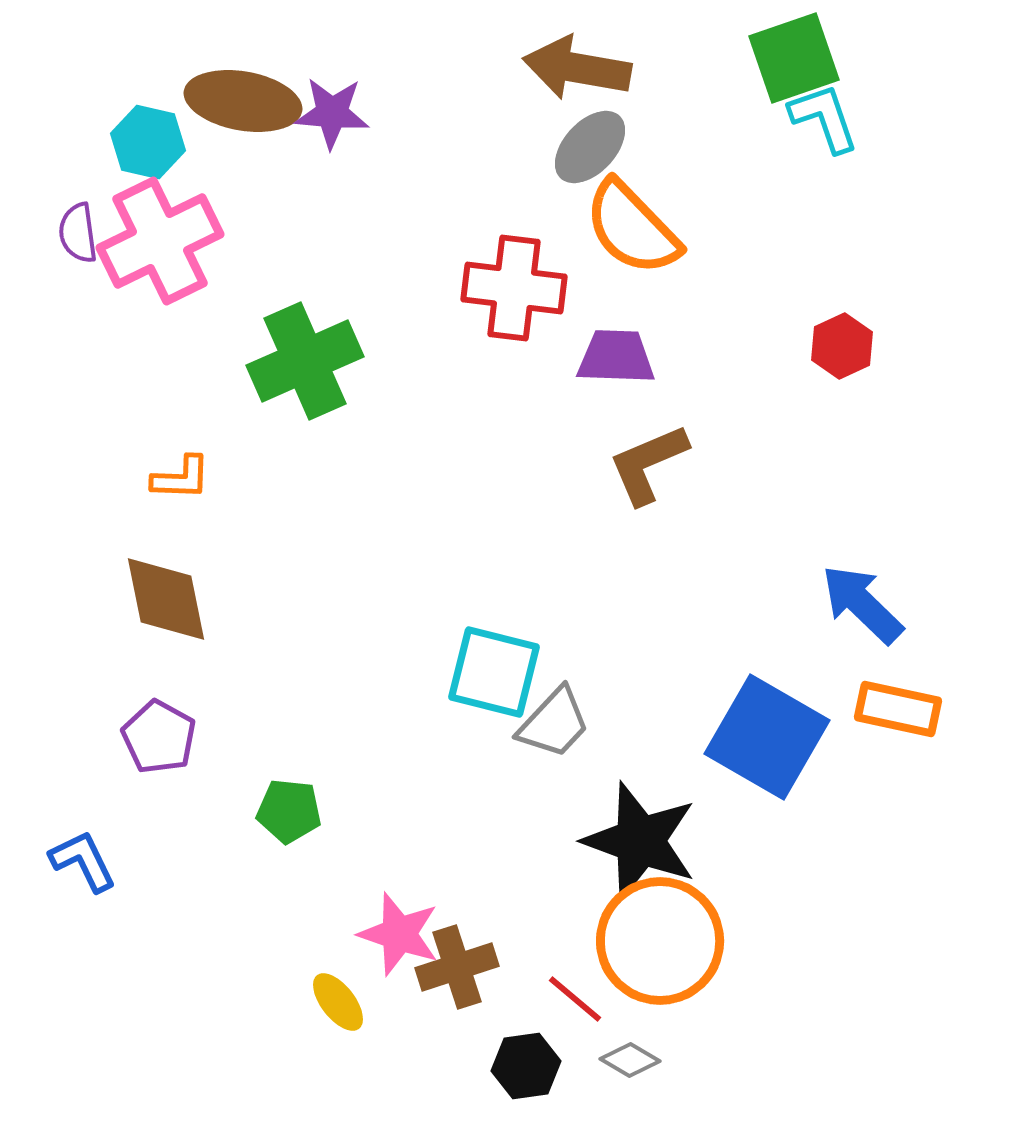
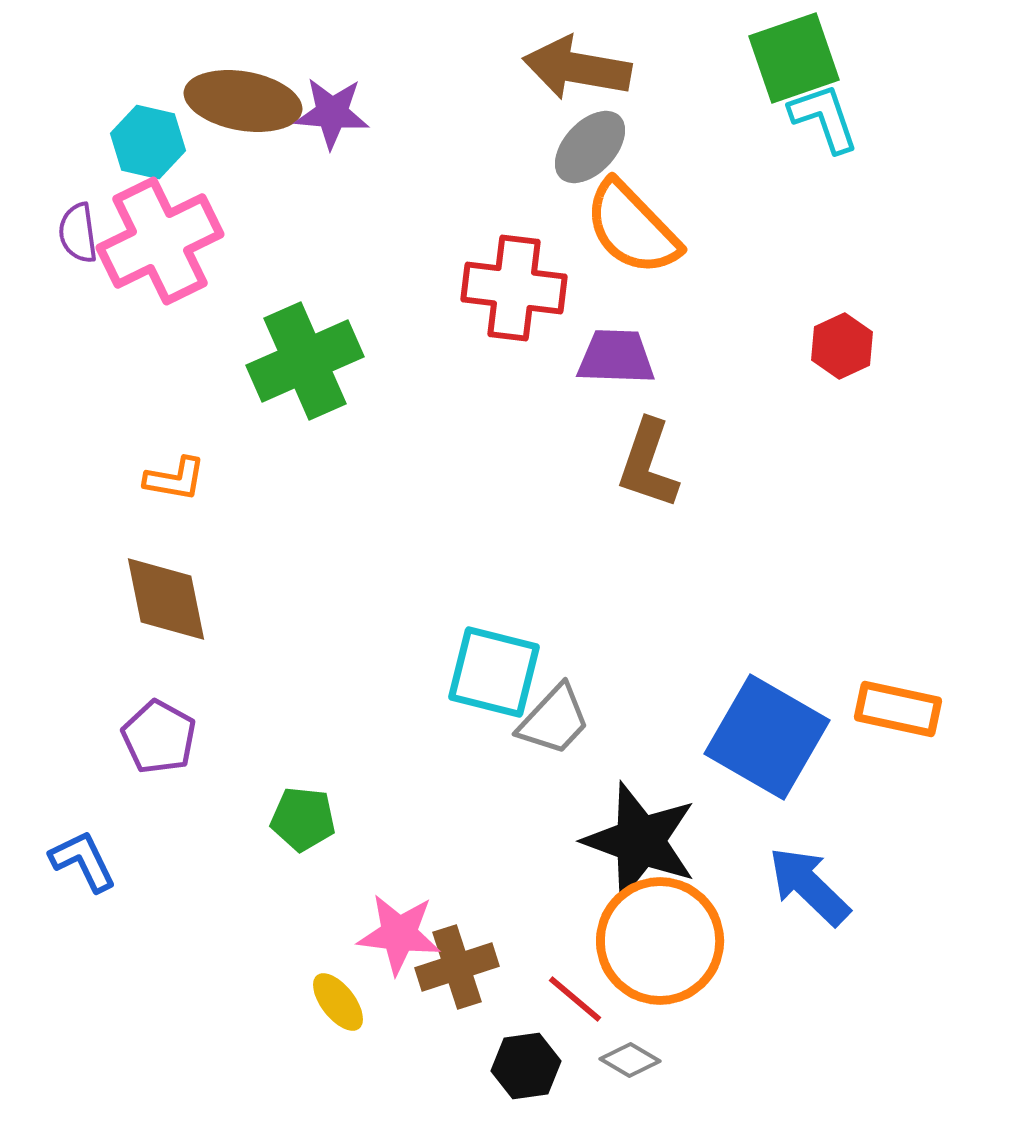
brown L-shape: rotated 48 degrees counterclockwise
orange L-shape: moved 6 px left, 1 px down; rotated 8 degrees clockwise
blue arrow: moved 53 px left, 282 px down
gray trapezoid: moved 3 px up
green pentagon: moved 14 px right, 8 px down
pink star: rotated 12 degrees counterclockwise
